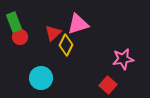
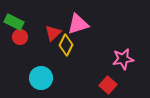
green rectangle: rotated 42 degrees counterclockwise
